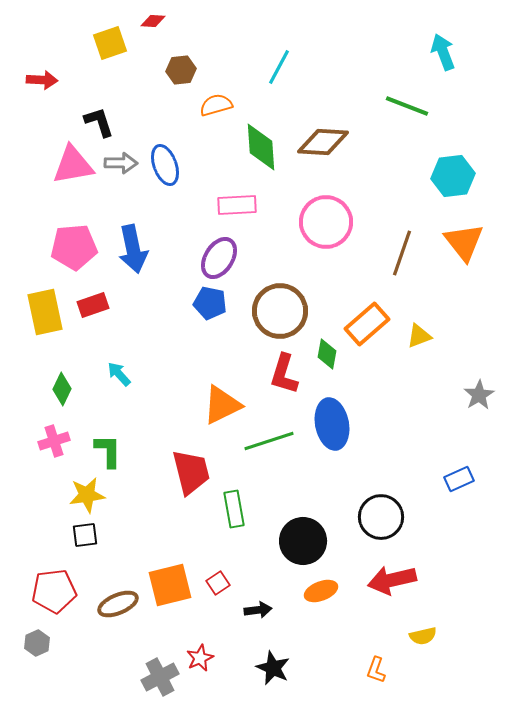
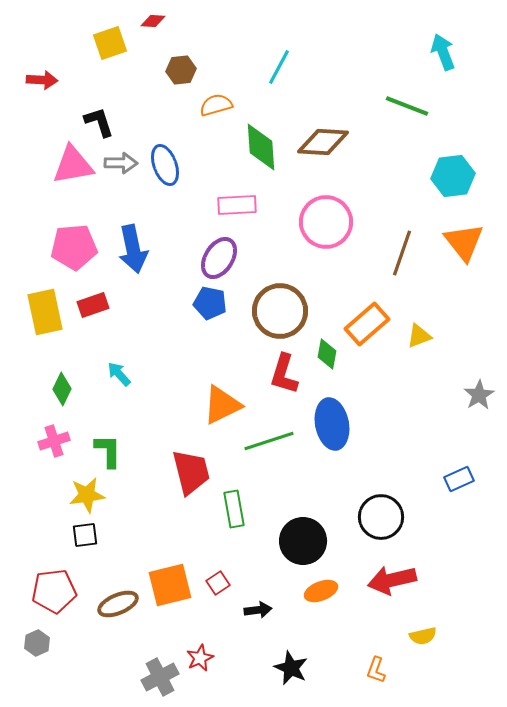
black star at (273, 668): moved 18 px right
